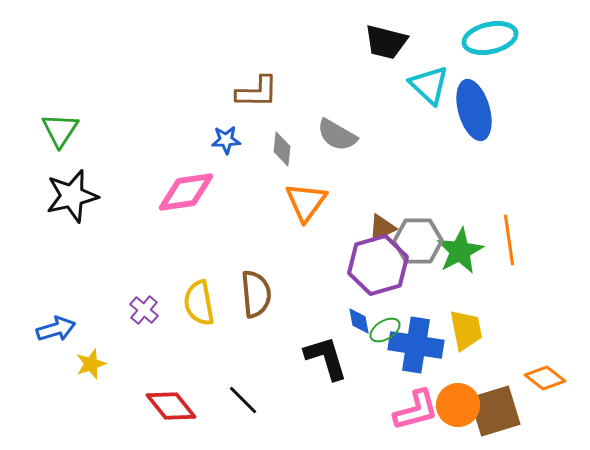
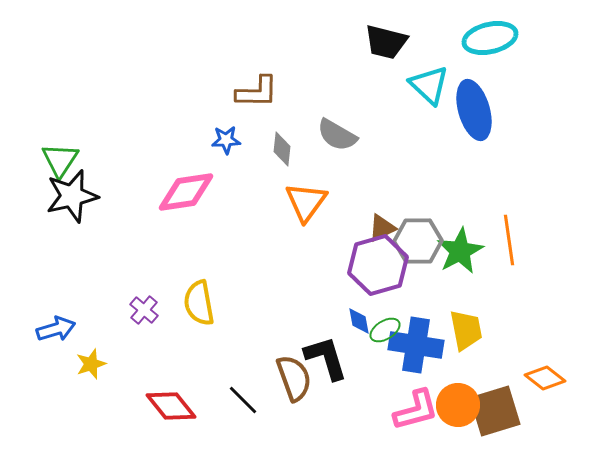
green triangle: moved 30 px down
brown semicircle: moved 38 px right, 84 px down; rotated 15 degrees counterclockwise
